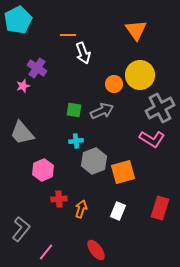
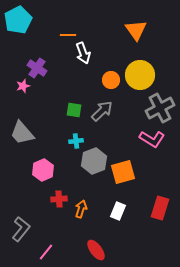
orange circle: moved 3 px left, 4 px up
gray arrow: rotated 20 degrees counterclockwise
